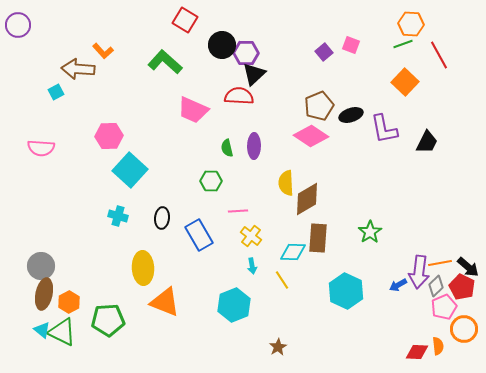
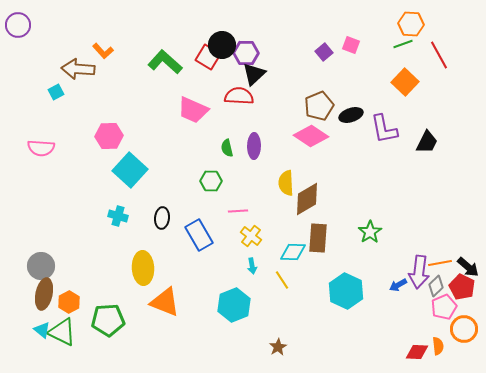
red square at (185, 20): moved 23 px right, 37 px down
